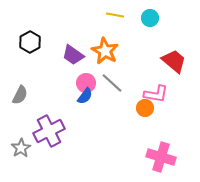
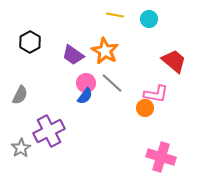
cyan circle: moved 1 px left, 1 px down
